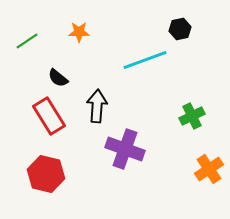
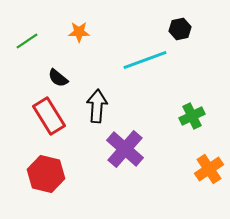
purple cross: rotated 21 degrees clockwise
